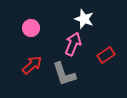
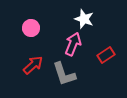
red arrow: moved 1 px right
